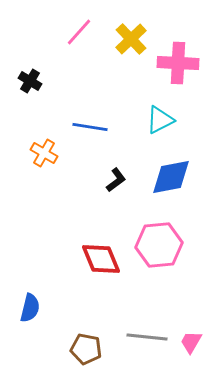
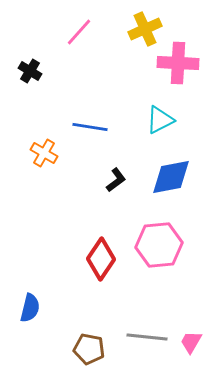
yellow cross: moved 14 px right, 10 px up; rotated 20 degrees clockwise
black cross: moved 10 px up
red diamond: rotated 57 degrees clockwise
brown pentagon: moved 3 px right
